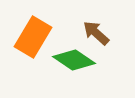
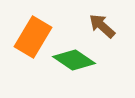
brown arrow: moved 6 px right, 7 px up
